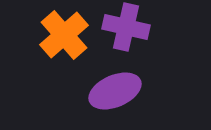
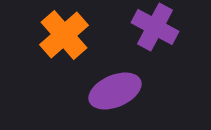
purple cross: moved 29 px right; rotated 15 degrees clockwise
